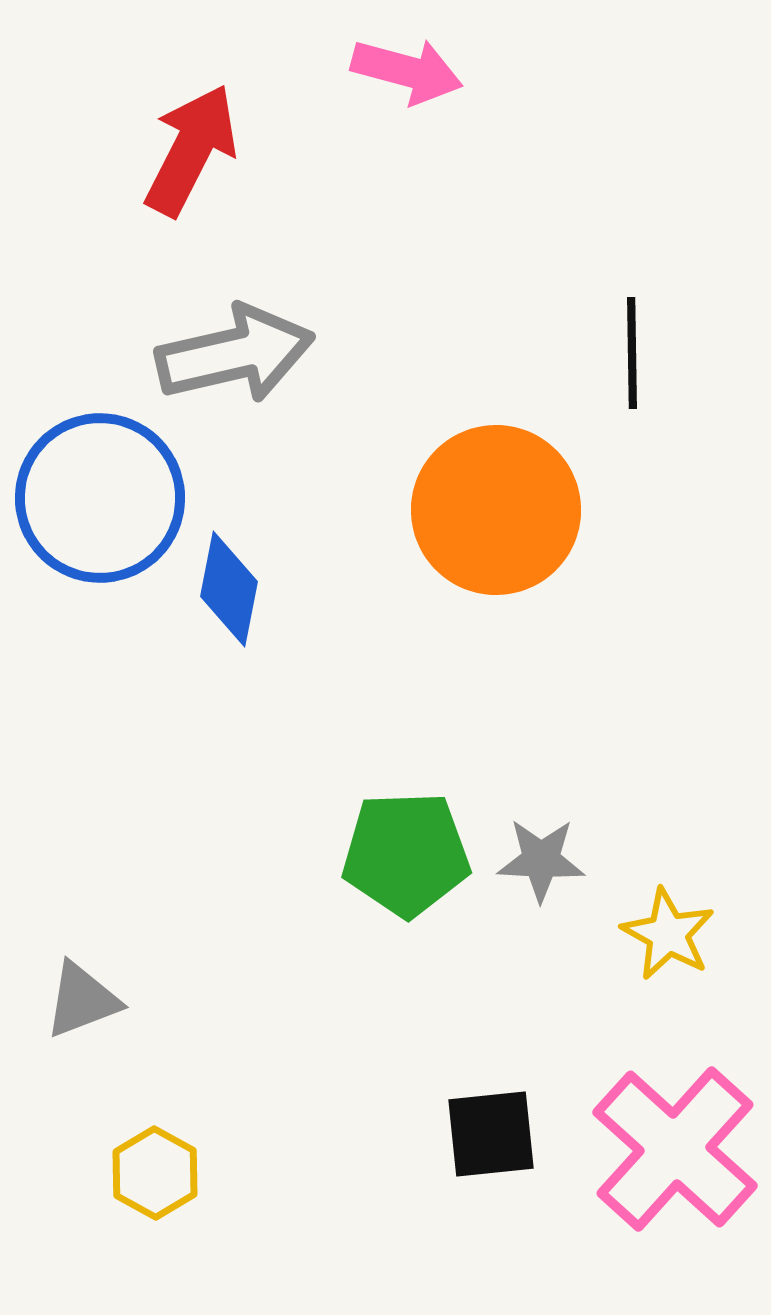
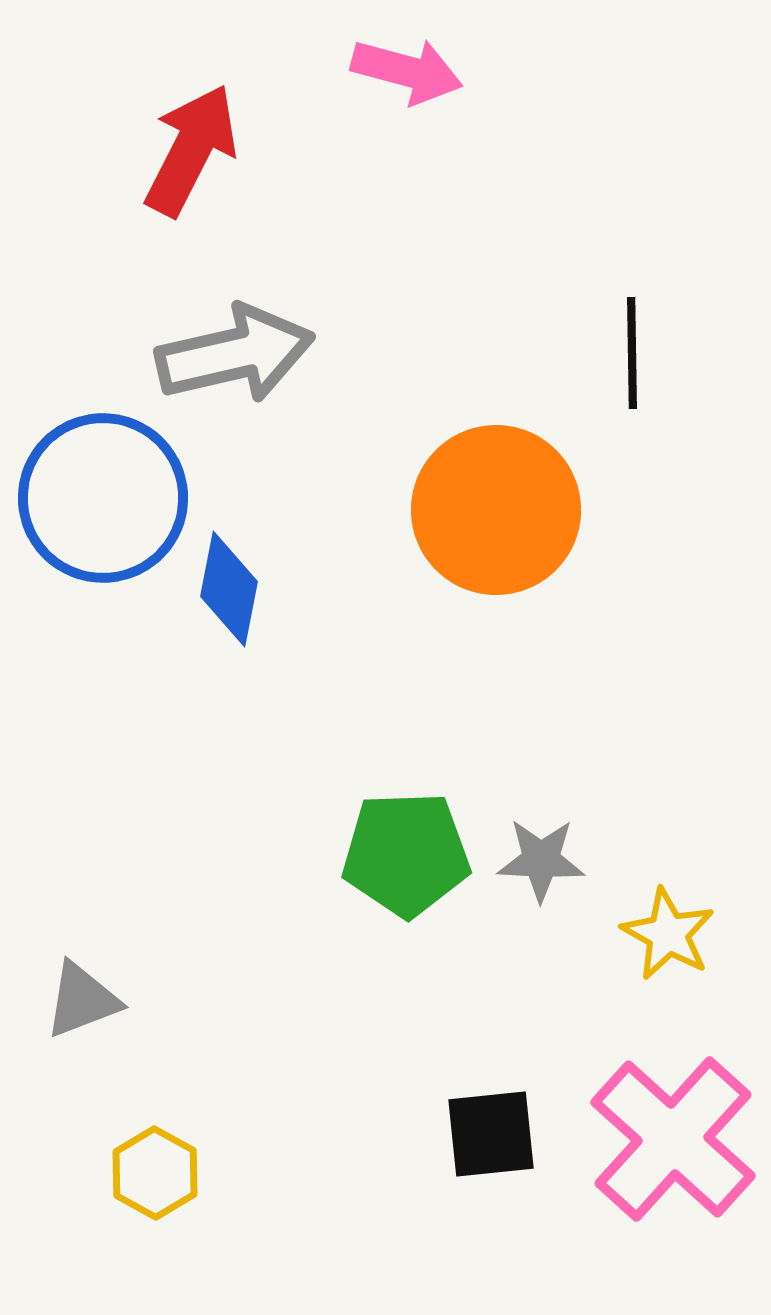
blue circle: moved 3 px right
pink cross: moved 2 px left, 10 px up
